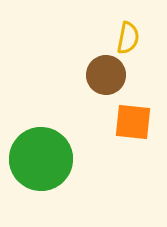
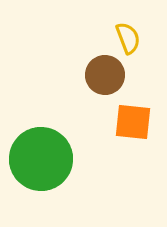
yellow semicircle: rotated 32 degrees counterclockwise
brown circle: moved 1 px left
